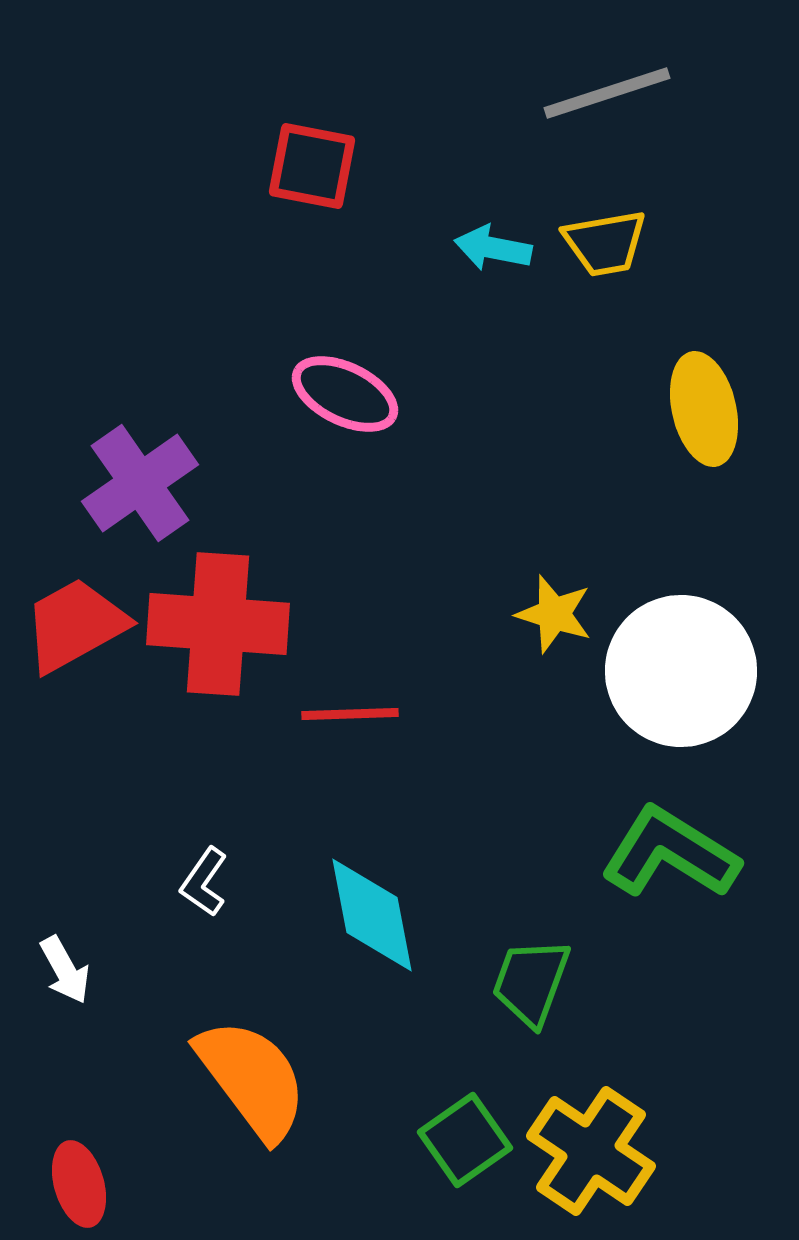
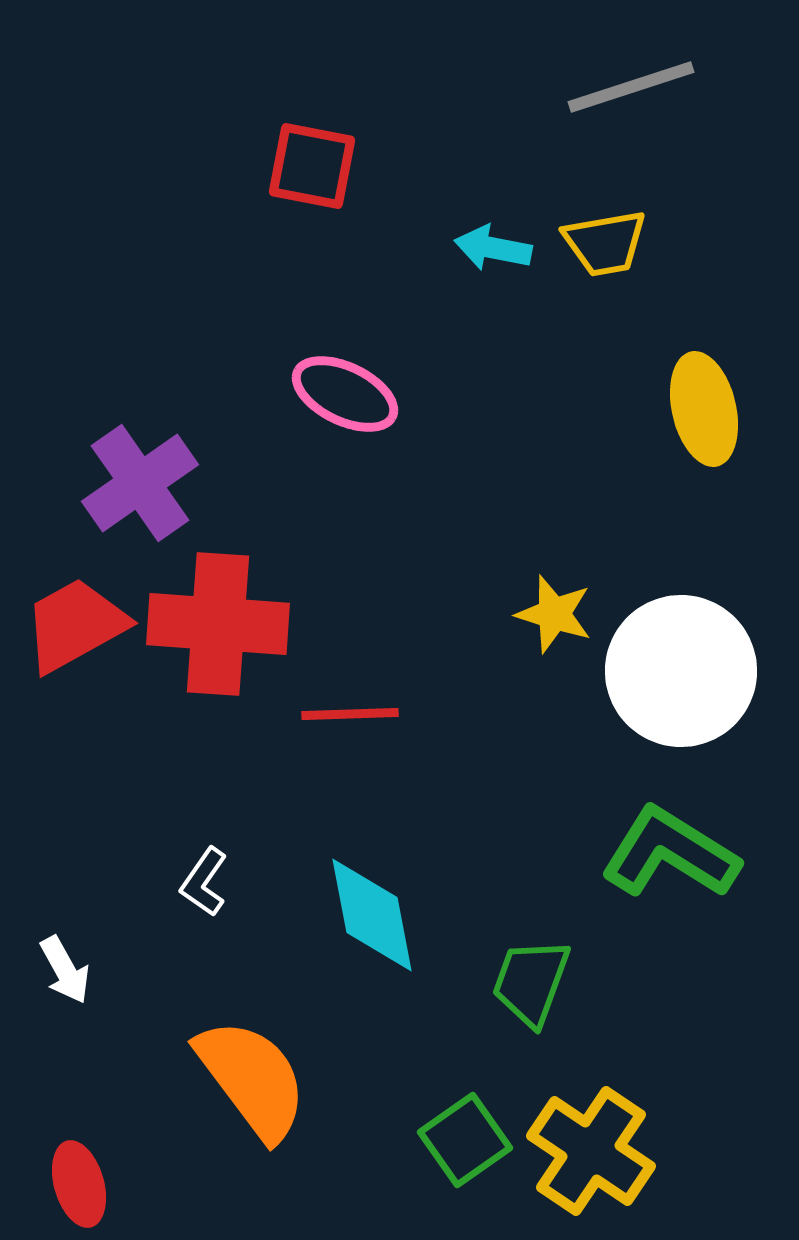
gray line: moved 24 px right, 6 px up
